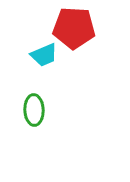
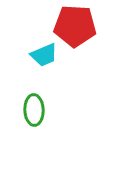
red pentagon: moved 1 px right, 2 px up
